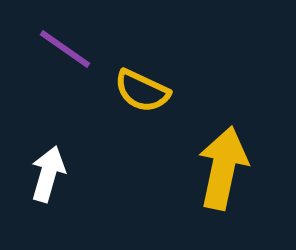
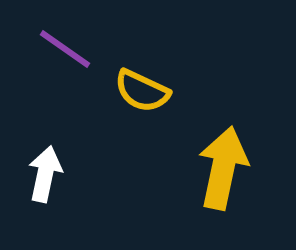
white arrow: moved 3 px left; rotated 4 degrees counterclockwise
